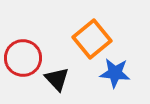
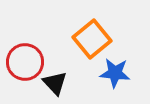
red circle: moved 2 px right, 4 px down
black triangle: moved 2 px left, 4 px down
